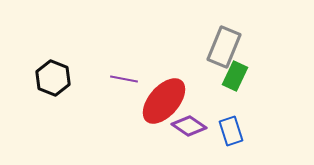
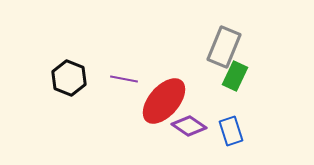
black hexagon: moved 16 px right
